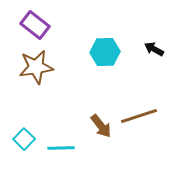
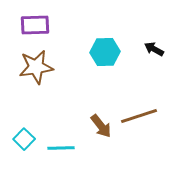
purple rectangle: rotated 40 degrees counterclockwise
